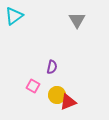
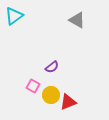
gray triangle: rotated 30 degrees counterclockwise
purple semicircle: rotated 40 degrees clockwise
yellow circle: moved 6 px left
